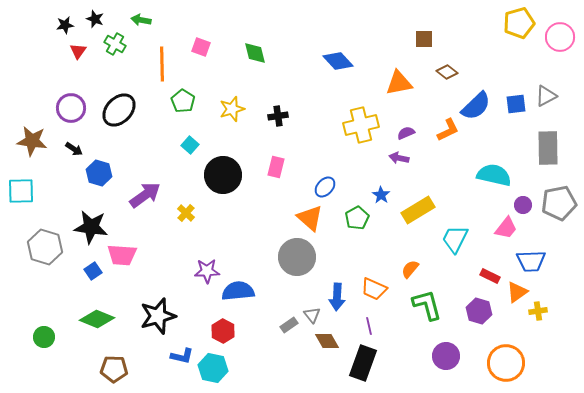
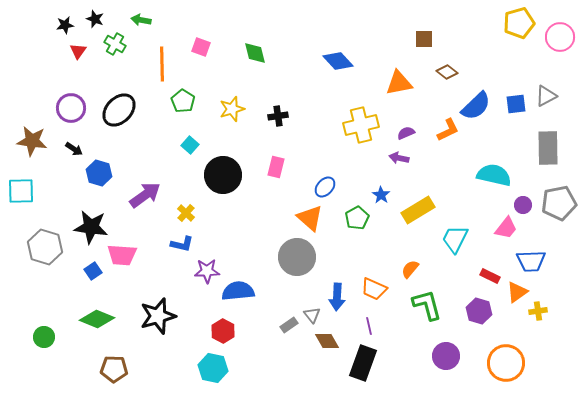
blue L-shape at (182, 356): moved 112 px up
